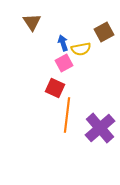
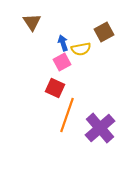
pink square: moved 2 px left, 1 px up
orange line: rotated 12 degrees clockwise
